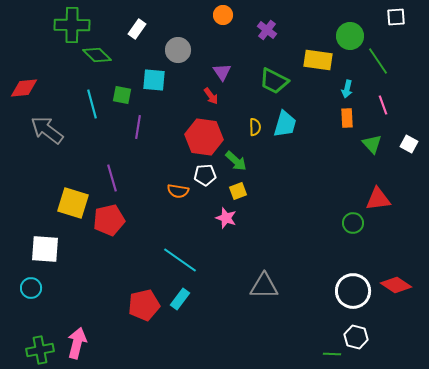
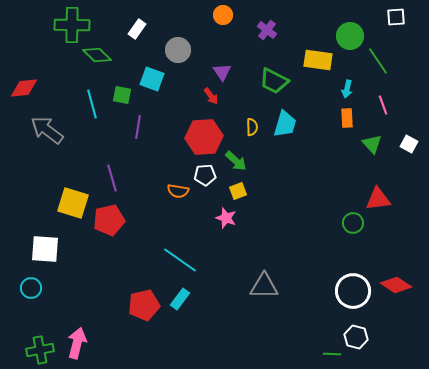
cyan square at (154, 80): moved 2 px left, 1 px up; rotated 15 degrees clockwise
yellow semicircle at (255, 127): moved 3 px left
red hexagon at (204, 137): rotated 12 degrees counterclockwise
